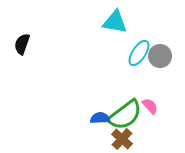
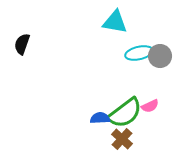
cyan ellipse: rotated 44 degrees clockwise
pink semicircle: rotated 108 degrees clockwise
green semicircle: moved 2 px up
